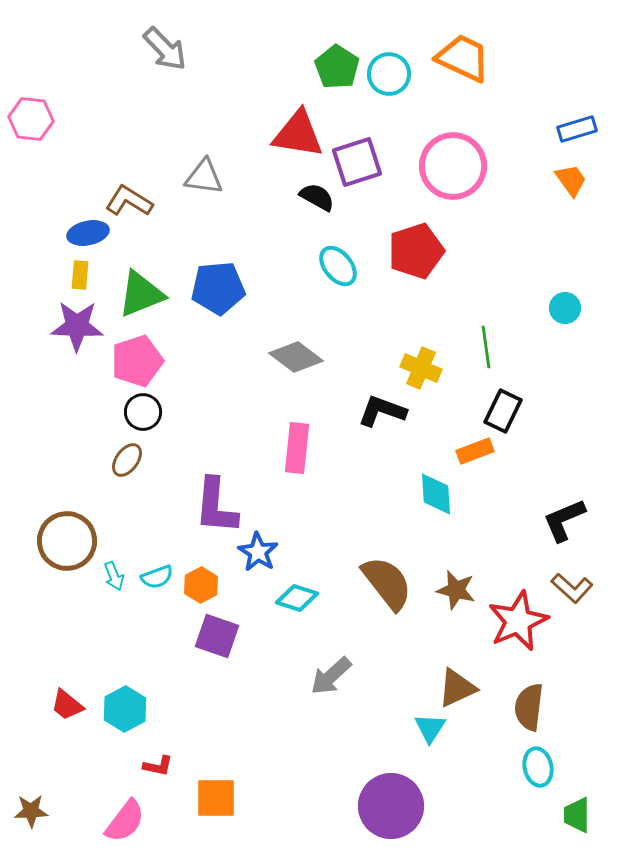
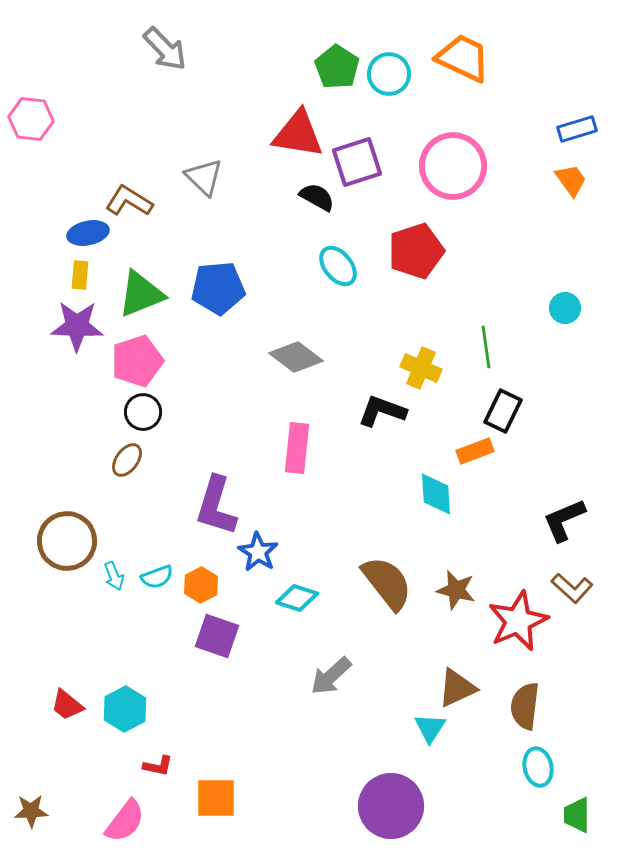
gray triangle at (204, 177): rotated 36 degrees clockwise
purple L-shape at (216, 506): rotated 12 degrees clockwise
brown semicircle at (529, 707): moved 4 px left, 1 px up
